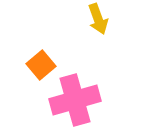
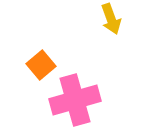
yellow arrow: moved 13 px right
